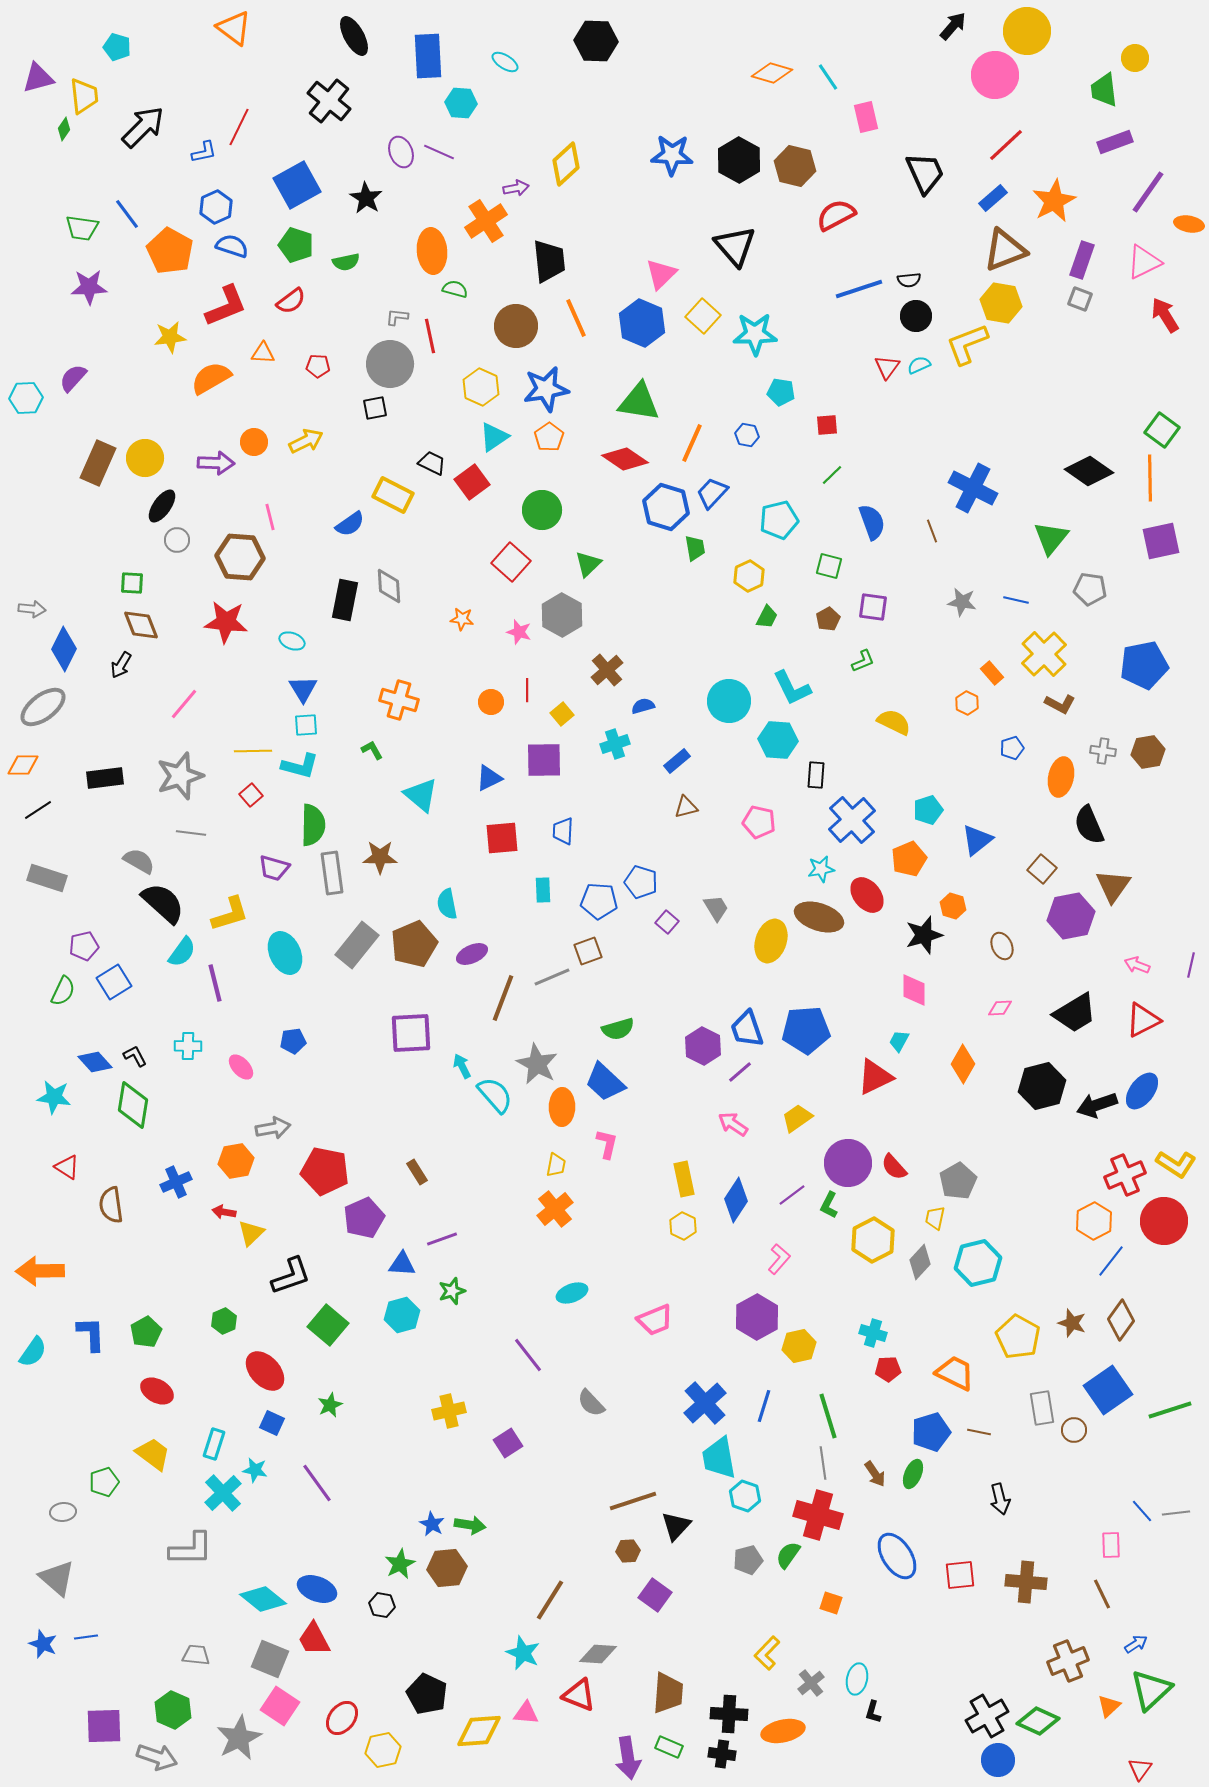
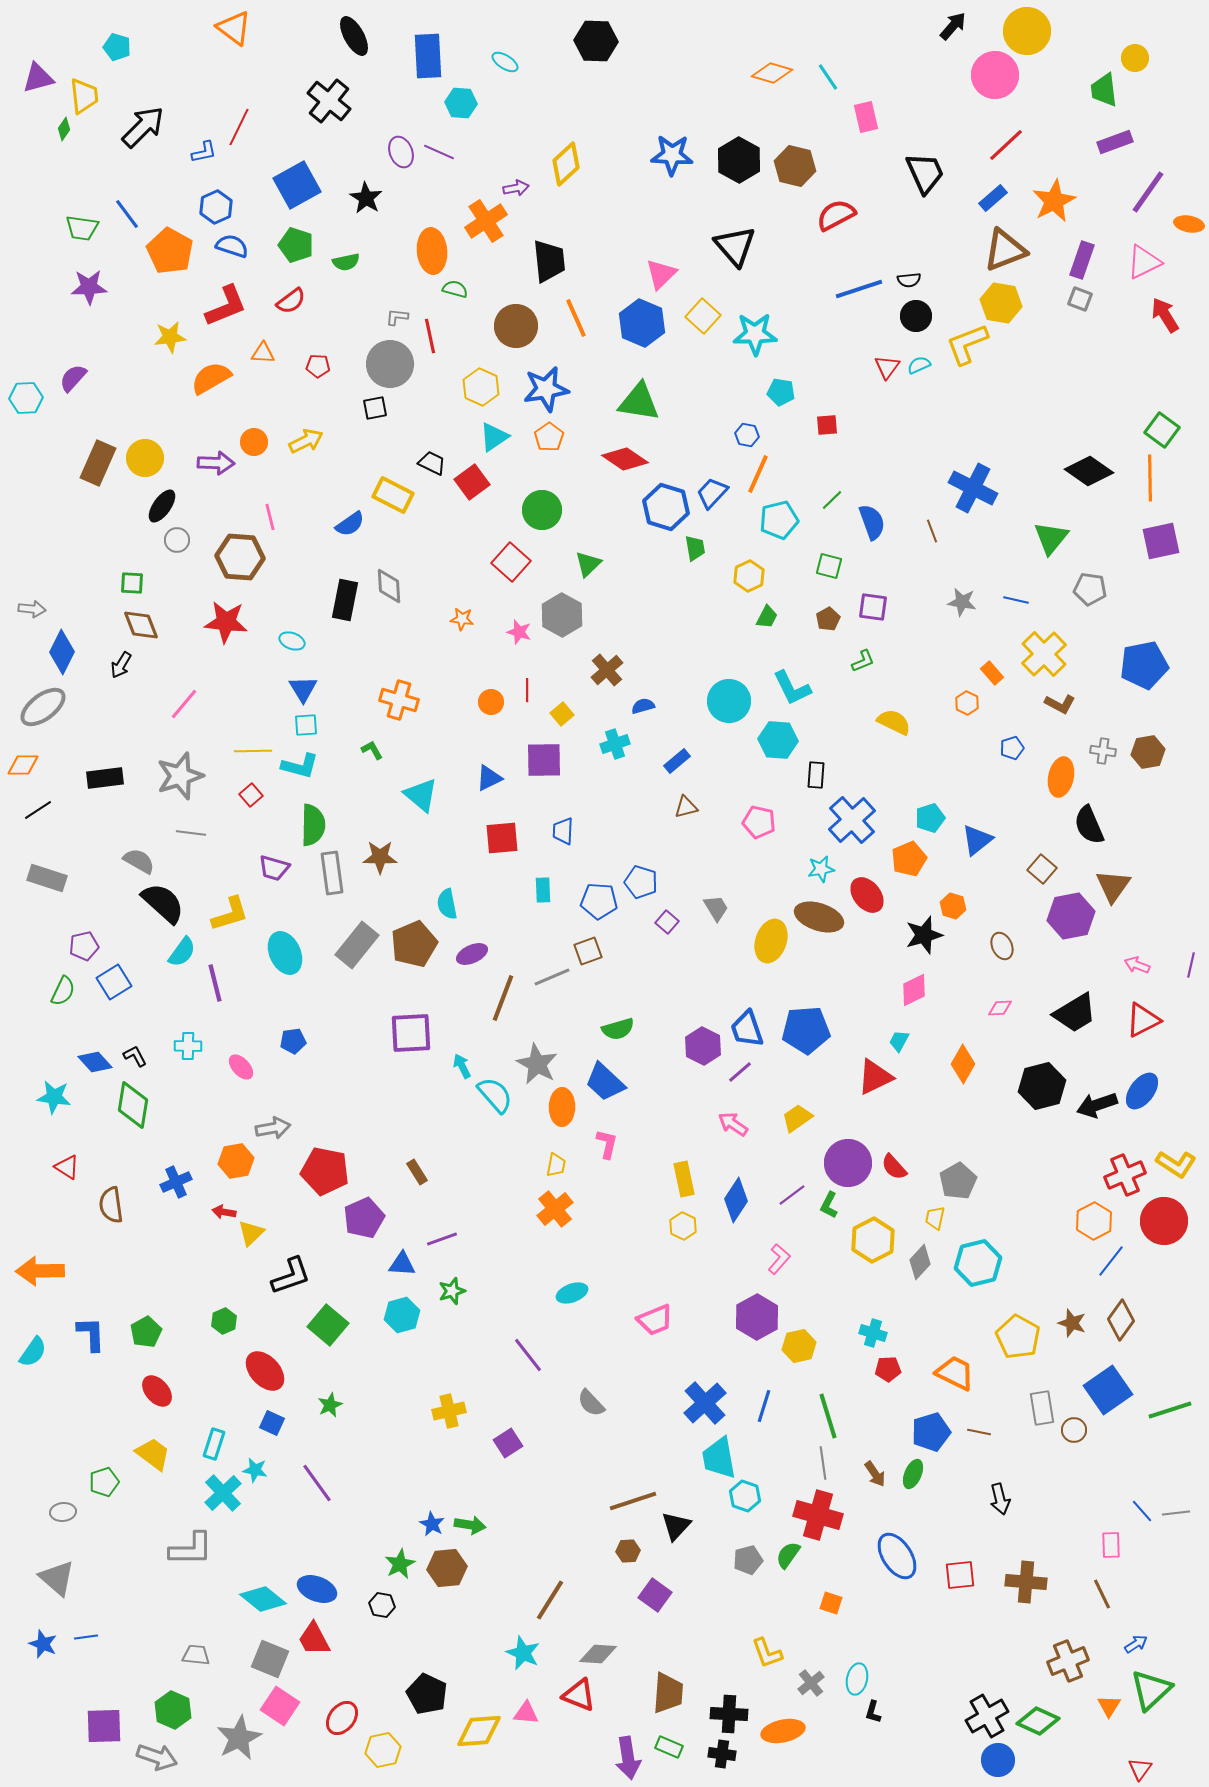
orange line at (692, 443): moved 66 px right, 31 px down
green line at (832, 475): moved 25 px down
blue diamond at (64, 649): moved 2 px left, 3 px down
cyan pentagon at (928, 810): moved 2 px right, 8 px down
pink diamond at (914, 990): rotated 64 degrees clockwise
red ellipse at (157, 1391): rotated 20 degrees clockwise
yellow L-shape at (767, 1653): rotated 64 degrees counterclockwise
orange triangle at (1109, 1706): rotated 15 degrees counterclockwise
